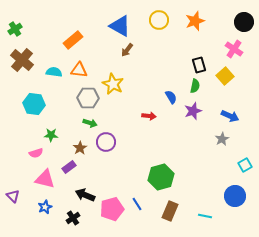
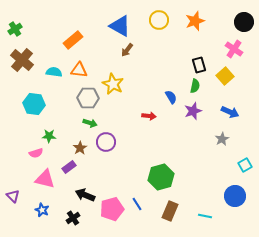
blue arrow: moved 4 px up
green star: moved 2 px left, 1 px down
blue star: moved 3 px left, 3 px down; rotated 24 degrees counterclockwise
